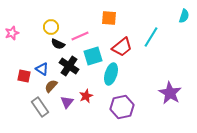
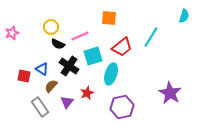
red star: moved 1 px right, 3 px up
